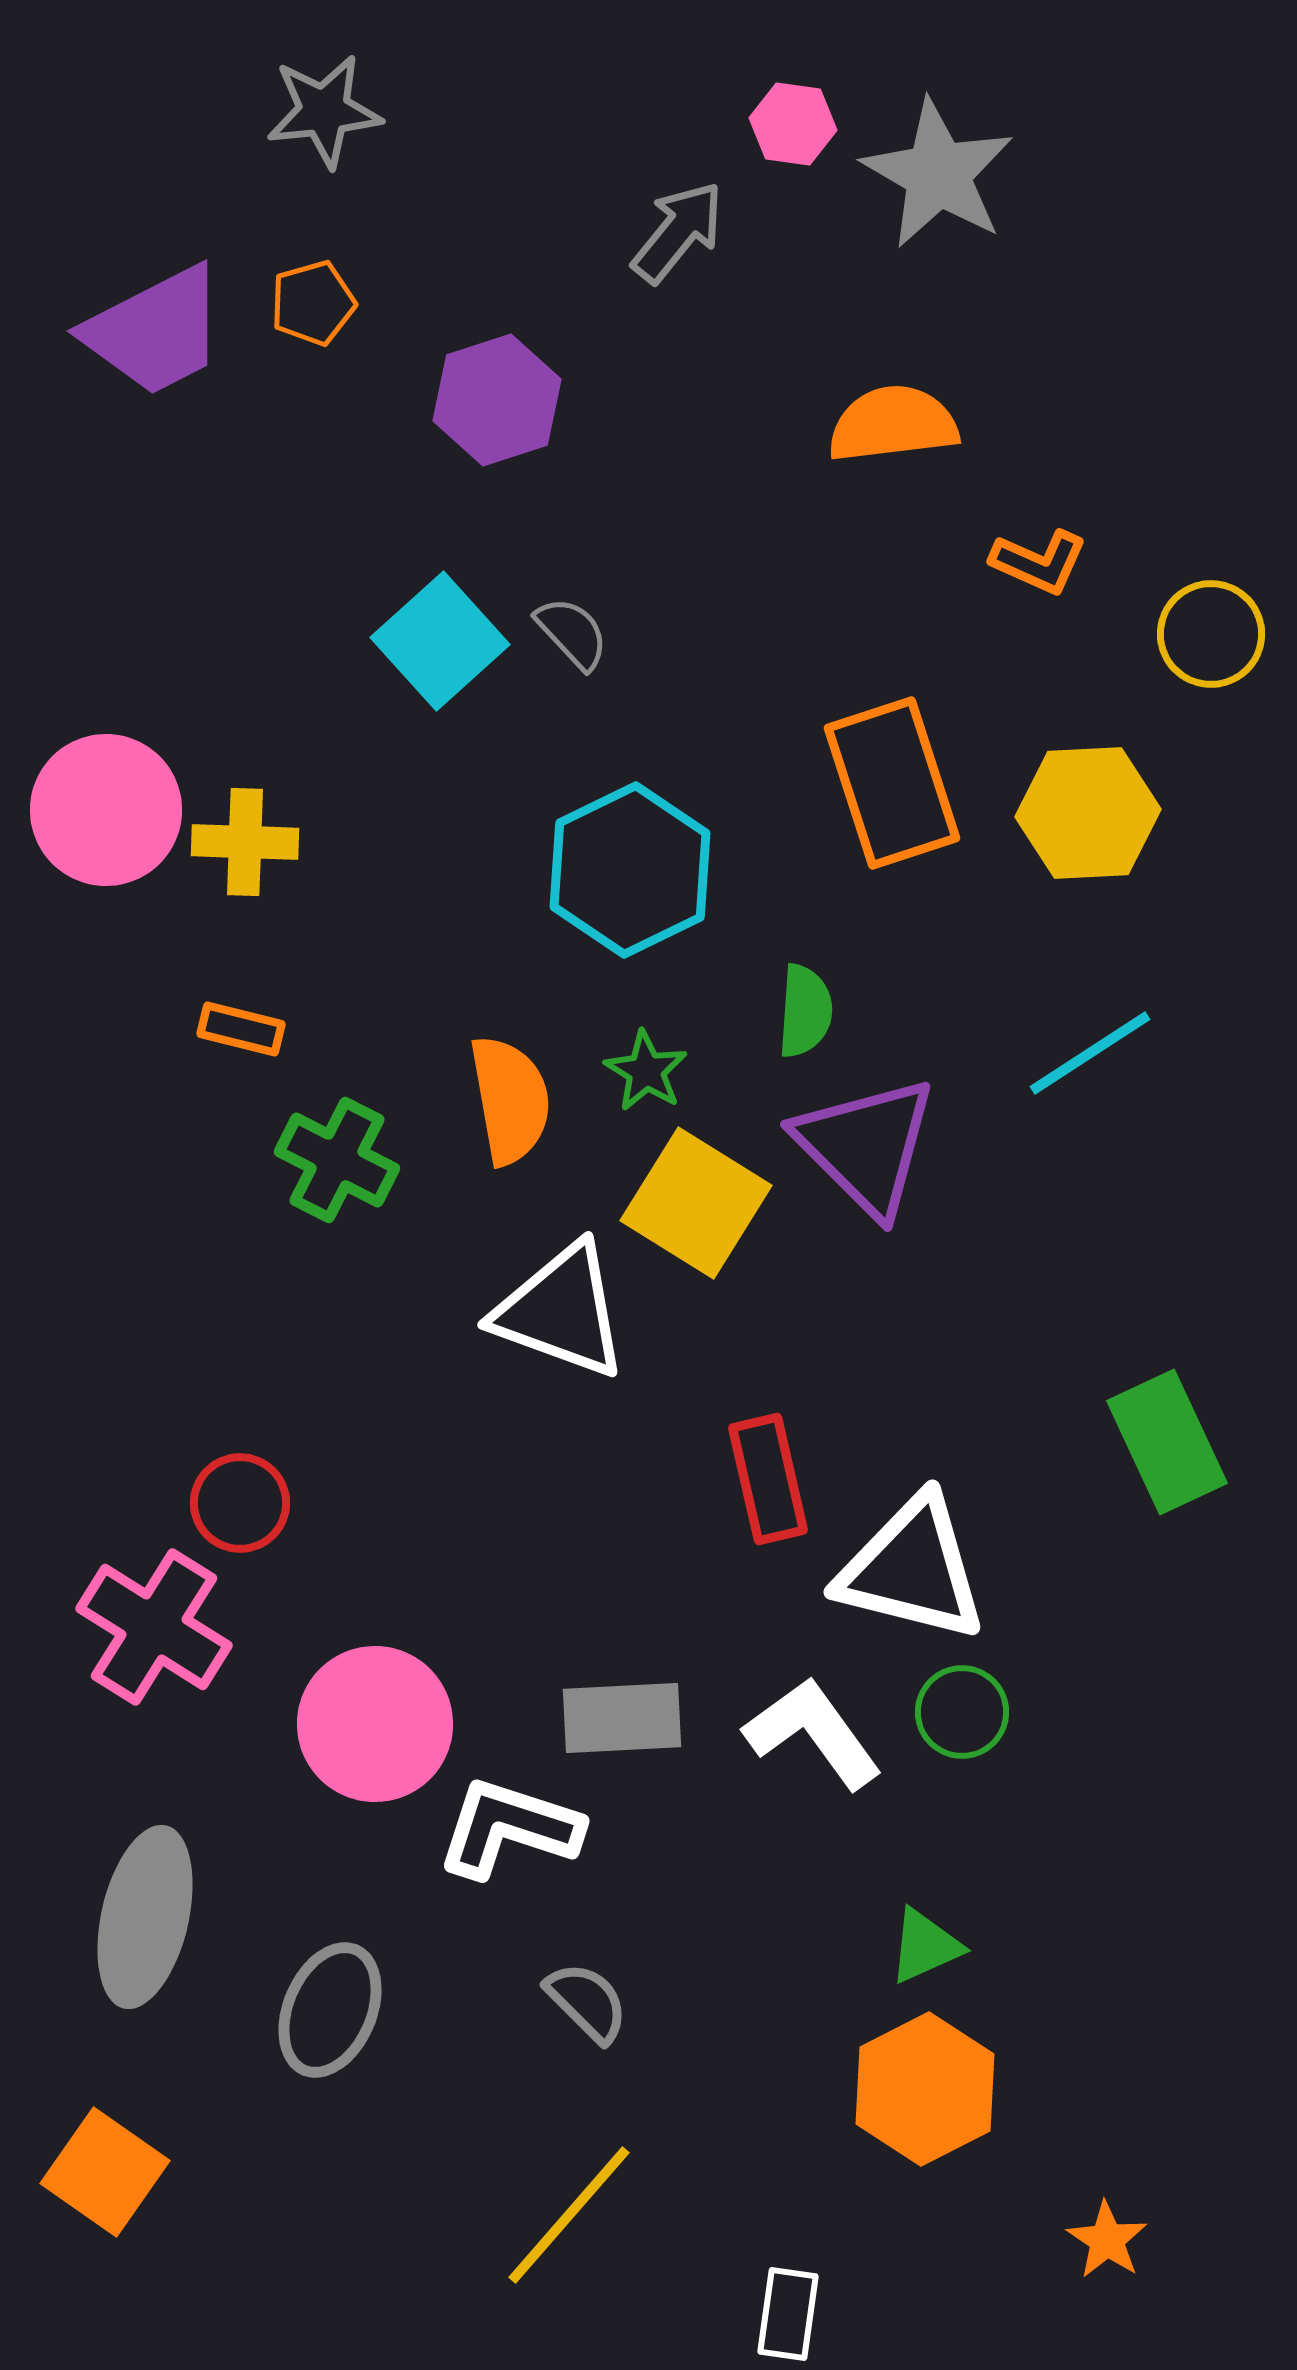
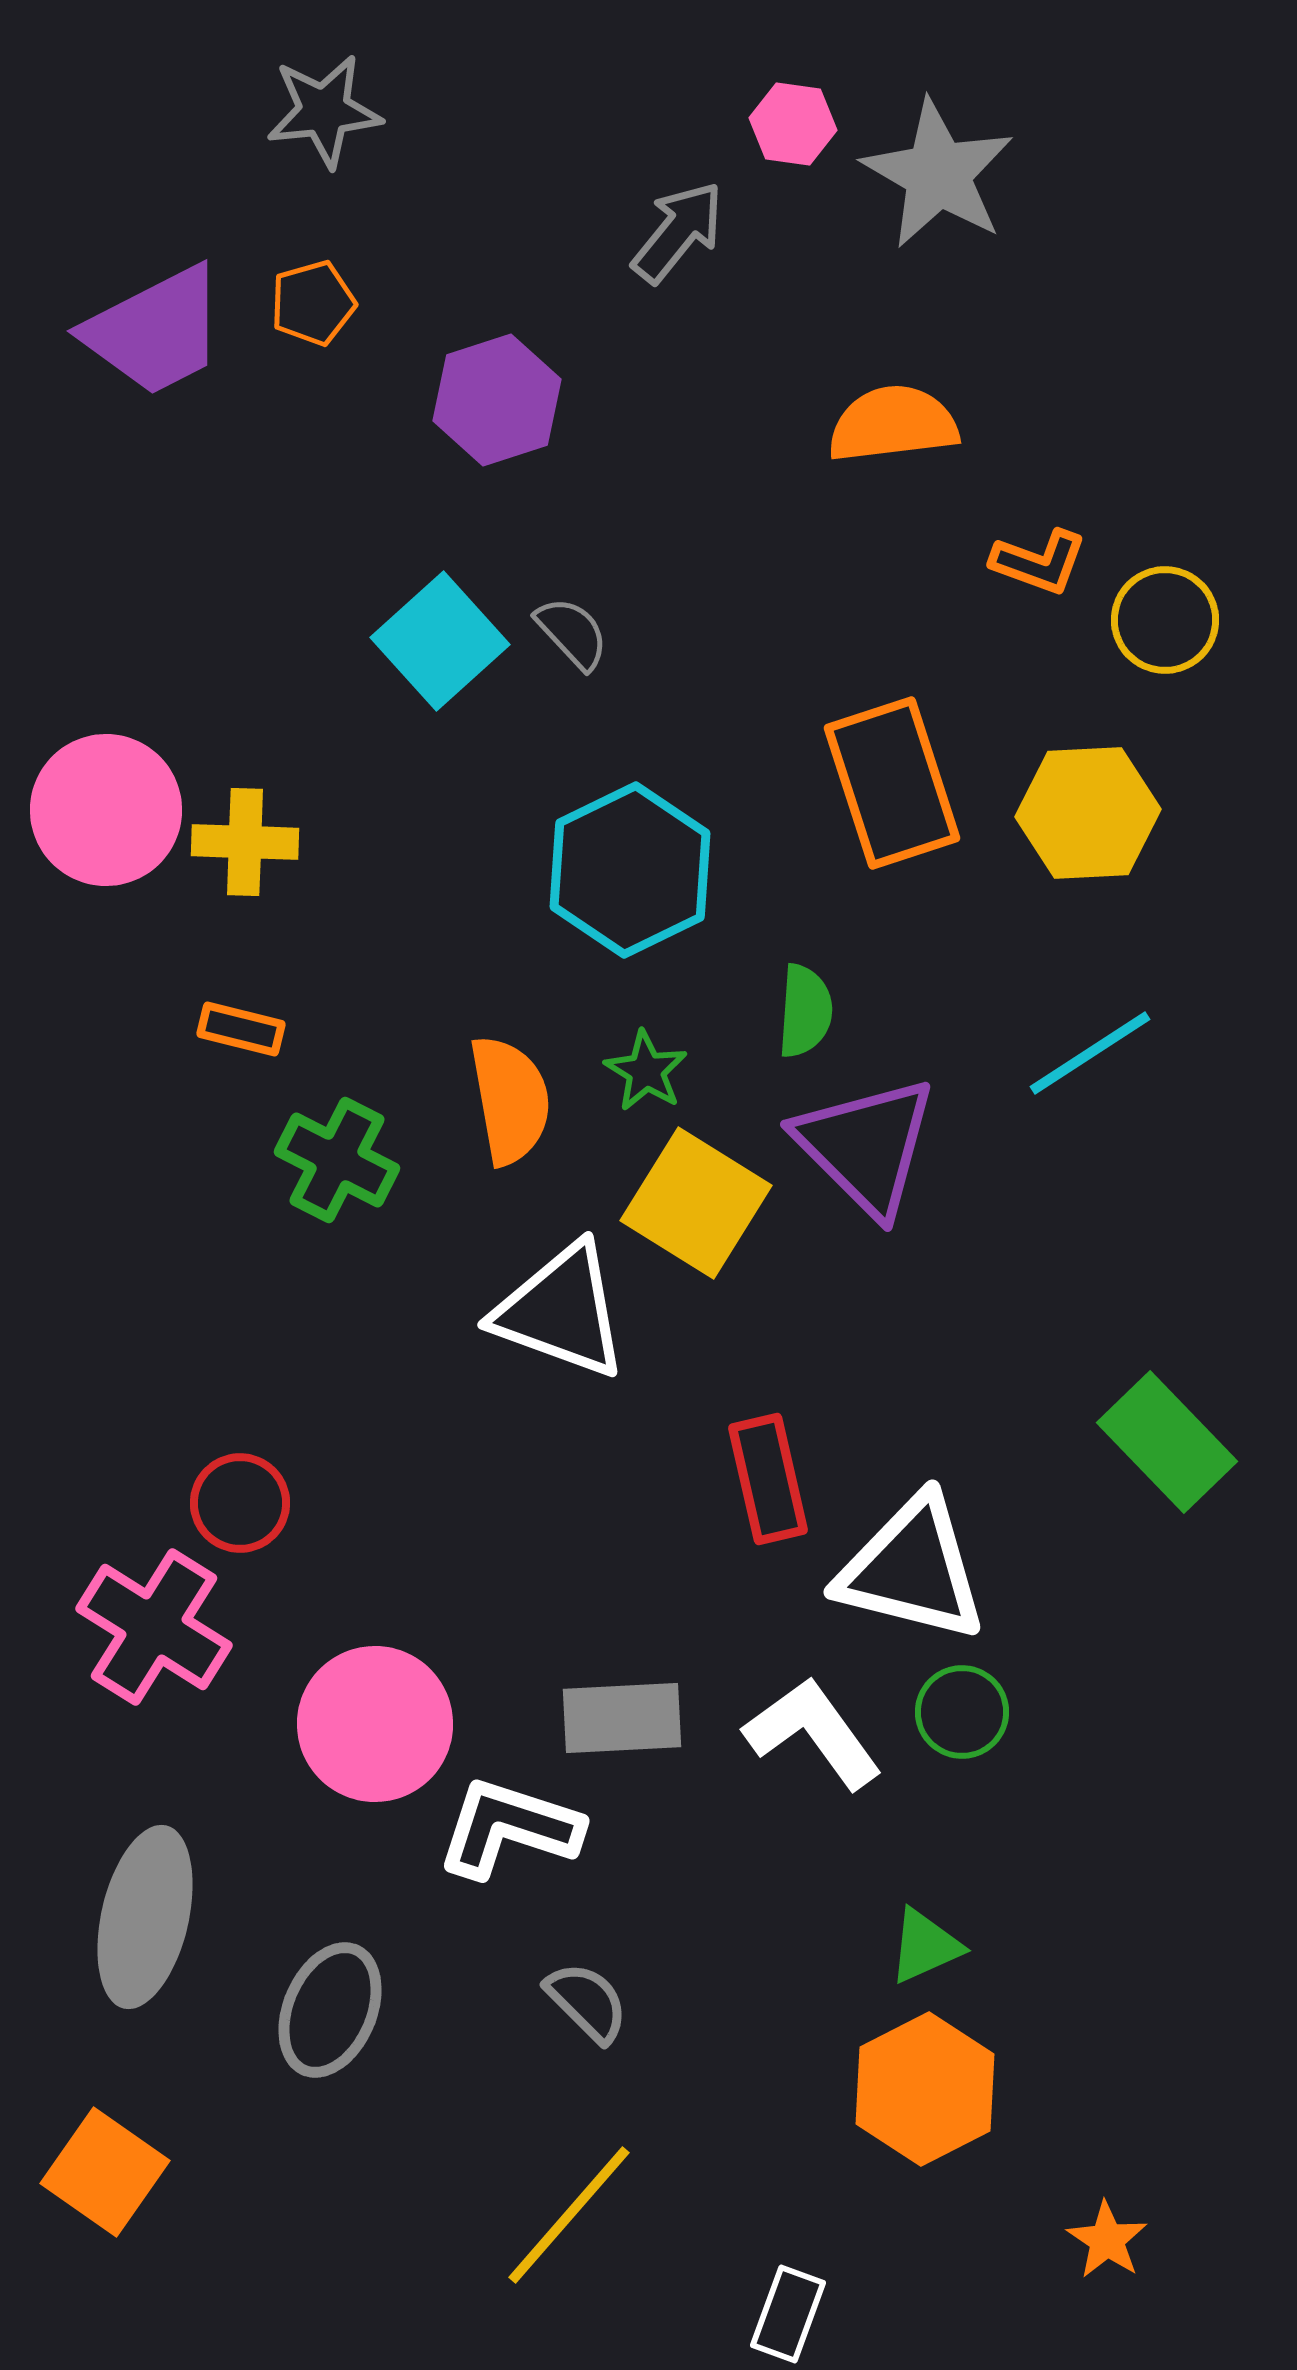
orange L-shape at (1039, 562): rotated 4 degrees counterclockwise
yellow circle at (1211, 634): moved 46 px left, 14 px up
green rectangle at (1167, 1442): rotated 19 degrees counterclockwise
white rectangle at (788, 2314): rotated 12 degrees clockwise
